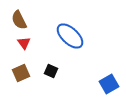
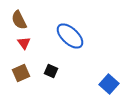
blue square: rotated 18 degrees counterclockwise
